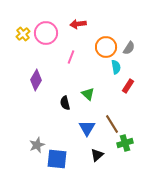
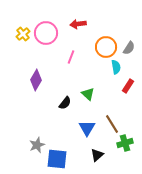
black semicircle: rotated 128 degrees counterclockwise
